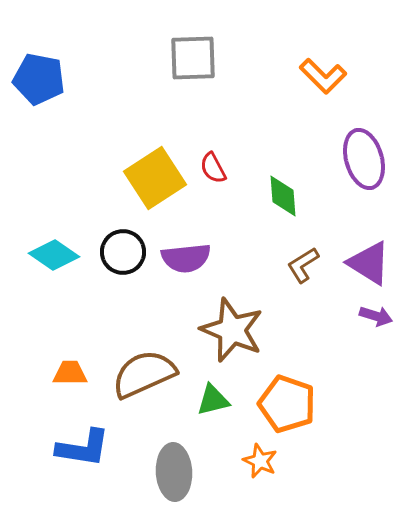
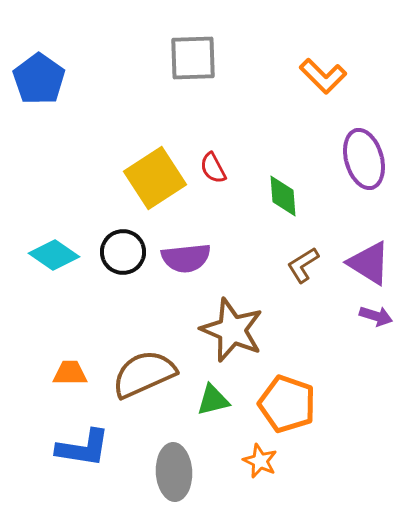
blue pentagon: rotated 24 degrees clockwise
